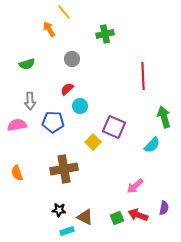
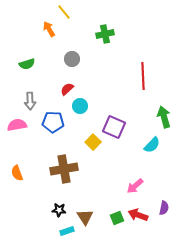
brown triangle: rotated 30 degrees clockwise
